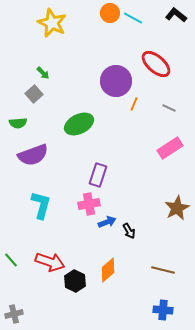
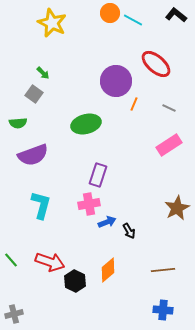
cyan line: moved 2 px down
gray square: rotated 12 degrees counterclockwise
green ellipse: moved 7 px right; rotated 12 degrees clockwise
pink rectangle: moved 1 px left, 3 px up
brown line: rotated 20 degrees counterclockwise
